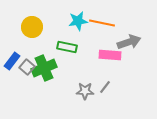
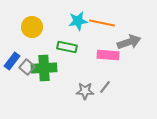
pink rectangle: moved 2 px left
green cross: rotated 20 degrees clockwise
